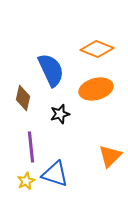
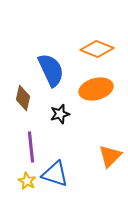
yellow star: moved 1 px right; rotated 18 degrees counterclockwise
